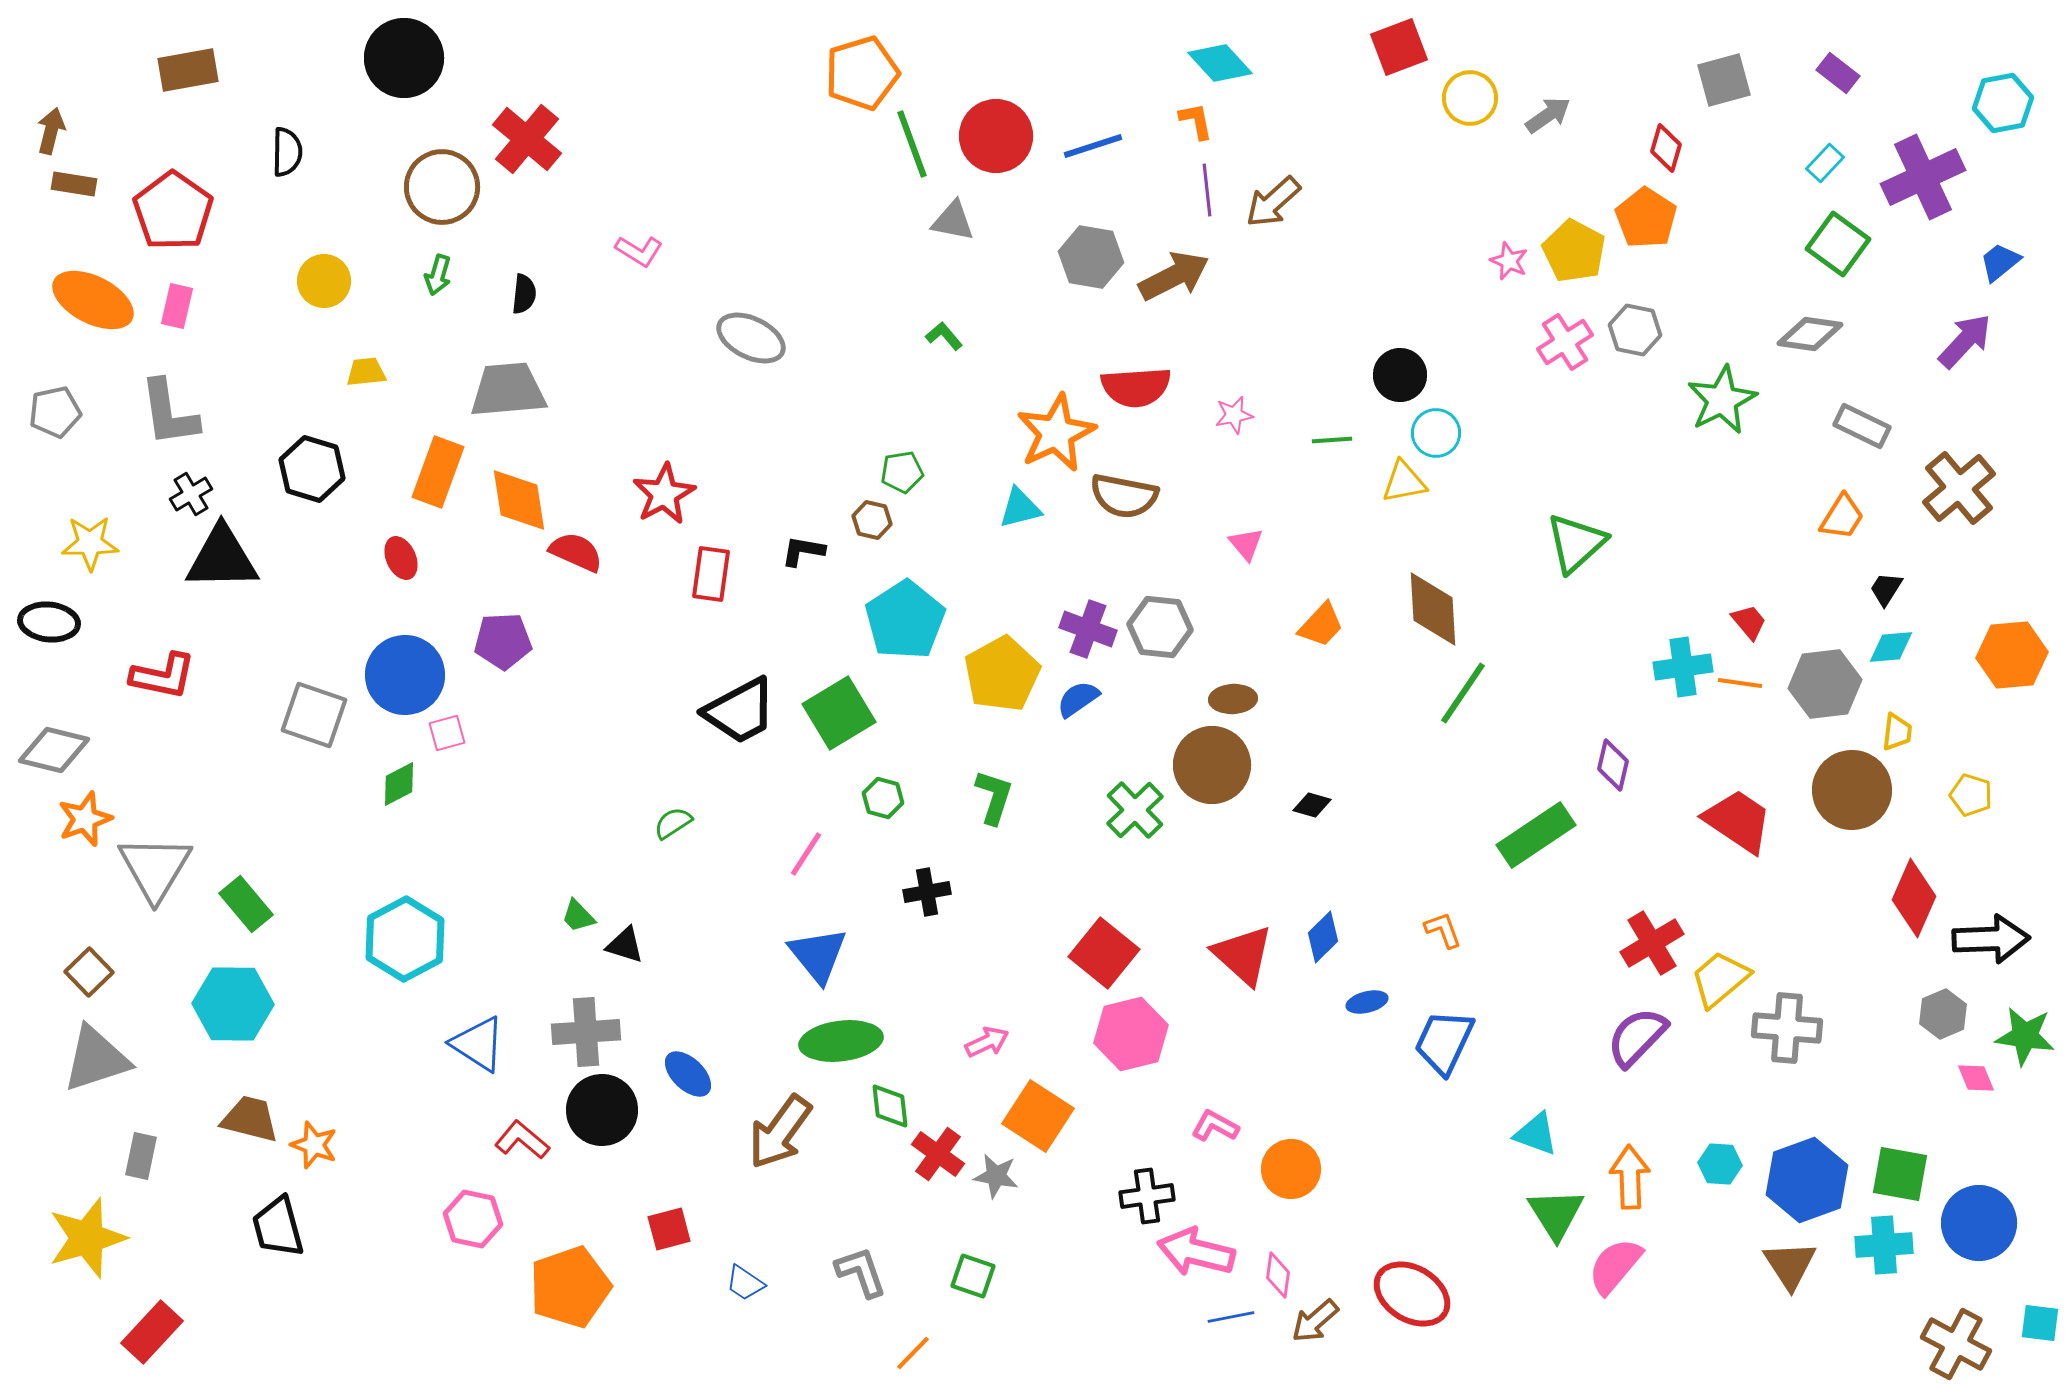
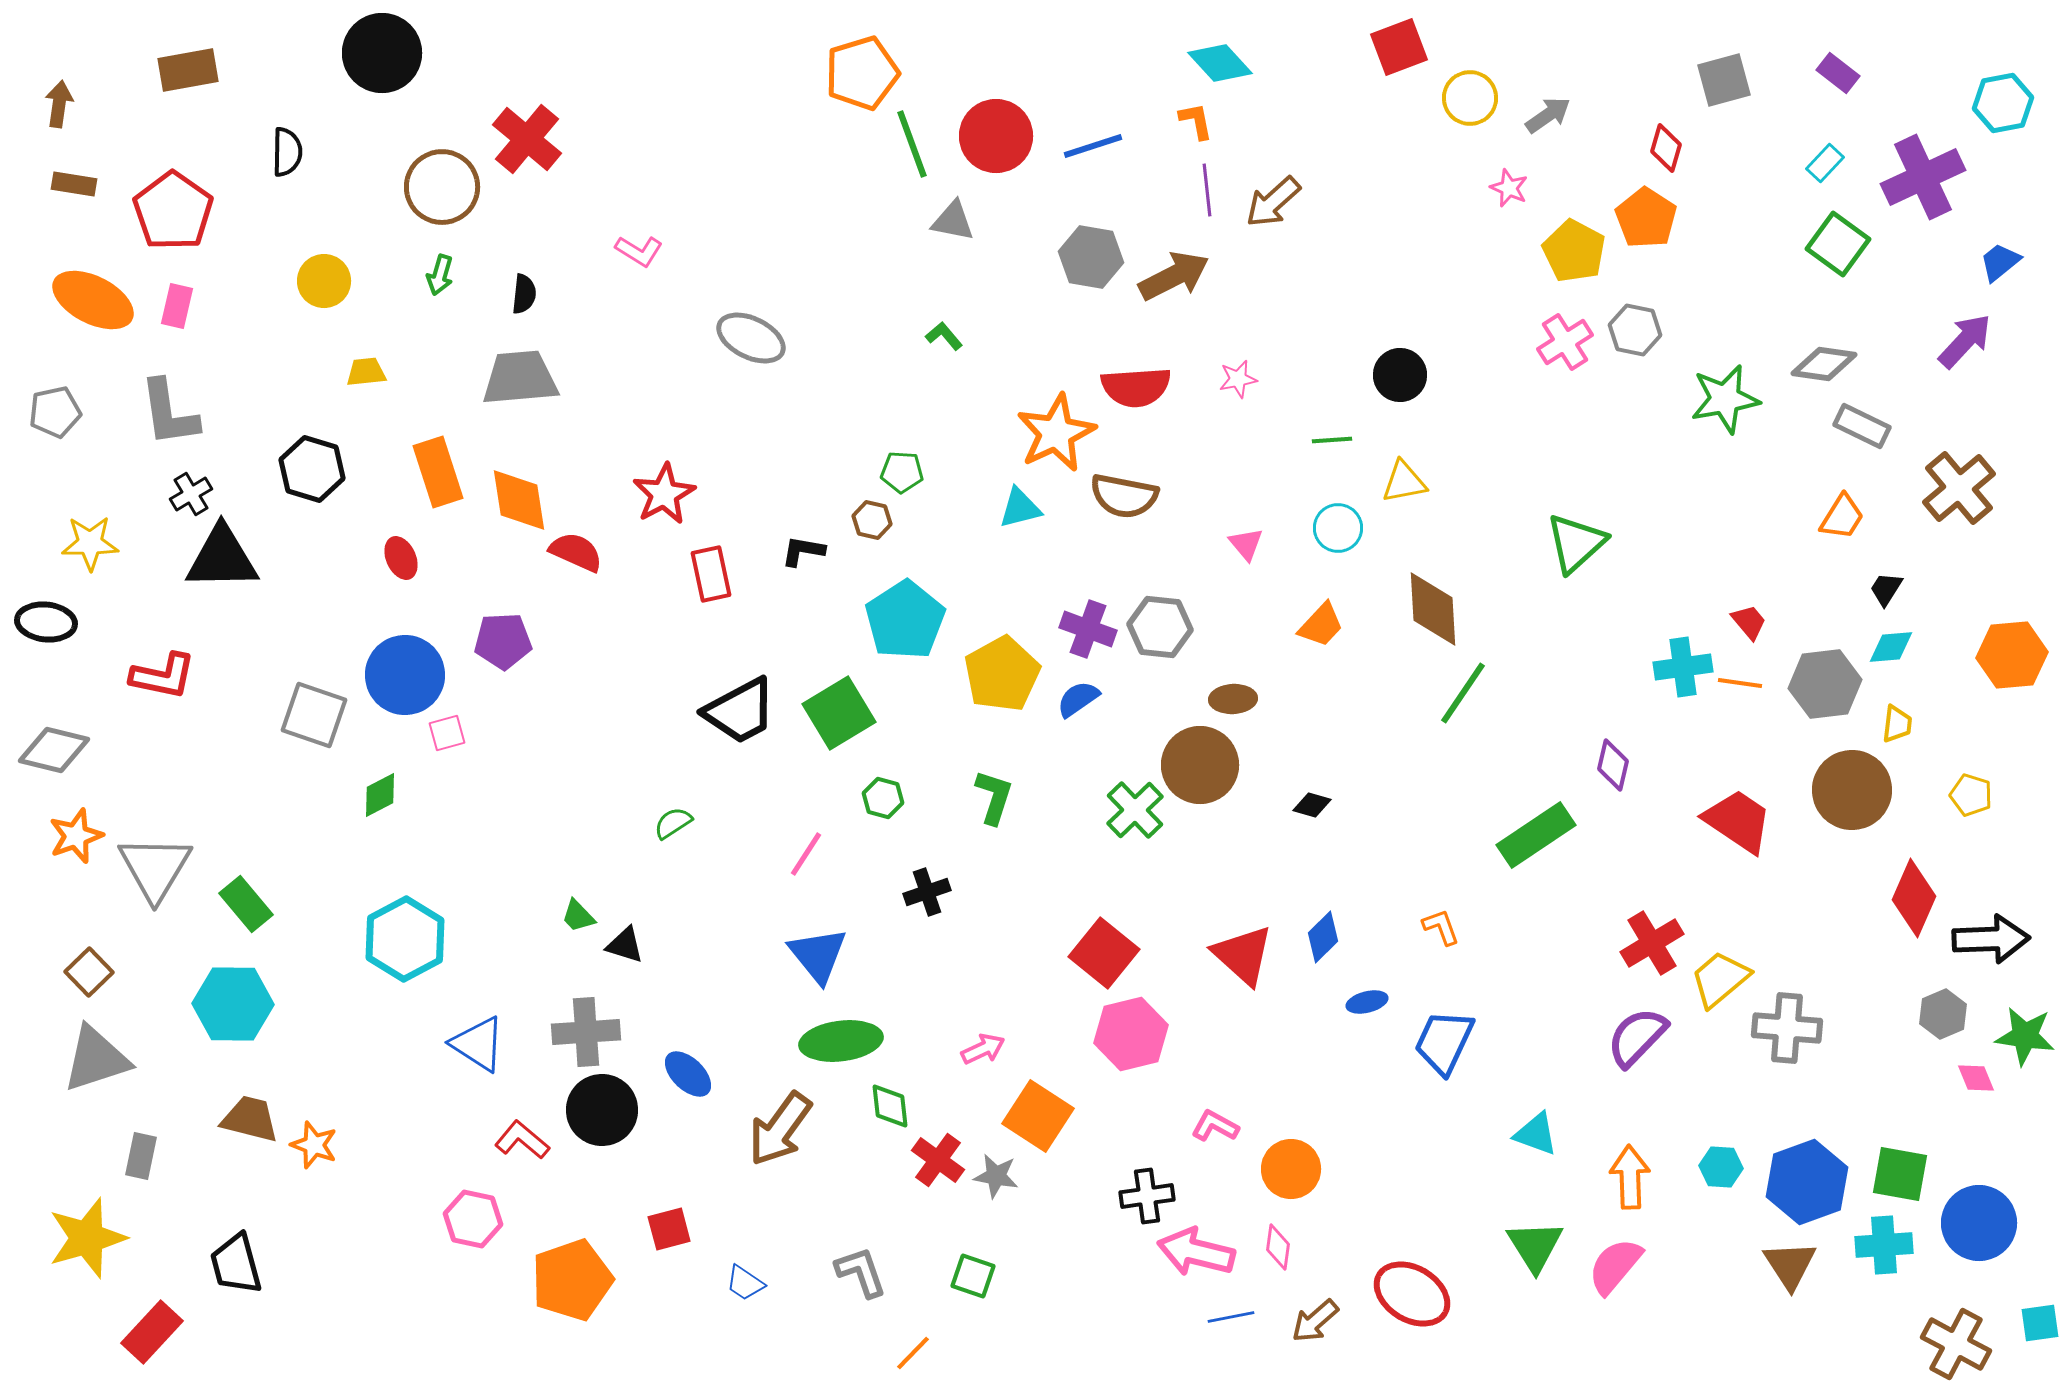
black circle at (404, 58): moved 22 px left, 5 px up
brown arrow at (51, 131): moved 8 px right, 27 px up; rotated 6 degrees counterclockwise
pink star at (1509, 261): moved 73 px up
green arrow at (438, 275): moved 2 px right
gray diamond at (1810, 334): moved 14 px right, 30 px down
gray trapezoid at (508, 390): moved 12 px right, 12 px up
green star at (1722, 400): moved 3 px right, 1 px up; rotated 16 degrees clockwise
pink star at (1234, 415): moved 4 px right, 36 px up
cyan circle at (1436, 433): moved 98 px left, 95 px down
orange rectangle at (438, 472): rotated 38 degrees counterclockwise
green pentagon at (902, 472): rotated 12 degrees clockwise
red rectangle at (711, 574): rotated 20 degrees counterclockwise
black ellipse at (49, 622): moved 3 px left
yellow trapezoid at (1897, 732): moved 8 px up
brown circle at (1212, 765): moved 12 px left
green diamond at (399, 784): moved 19 px left, 11 px down
orange star at (85, 819): moved 9 px left, 17 px down
black cross at (927, 892): rotated 9 degrees counterclockwise
orange L-shape at (1443, 930): moved 2 px left, 3 px up
pink arrow at (987, 1042): moved 4 px left, 7 px down
brown arrow at (780, 1132): moved 3 px up
red cross at (938, 1154): moved 6 px down
cyan hexagon at (1720, 1164): moved 1 px right, 3 px down
blue hexagon at (1807, 1180): moved 2 px down
green triangle at (1556, 1214): moved 21 px left, 32 px down
black trapezoid at (278, 1227): moved 42 px left, 37 px down
pink diamond at (1278, 1275): moved 28 px up
orange pentagon at (570, 1287): moved 2 px right, 7 px up
cyan square at (2040, 1323): rotated 15 degrees counterclockwise
